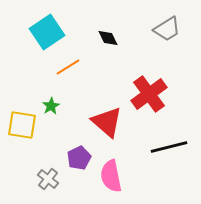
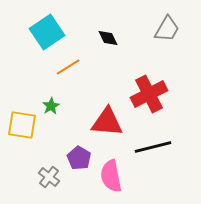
gray trapezoid: rotated 28 degrees counterclockwise
red cross: rotated 9 degrees clockwise
red triangle: rotated 36 degrees counterclockwise
black line: moved 16 px left
purple pentagon: rotated 15 degrees counterclockwise
gray cross: moved 1 px right, 2 px up
